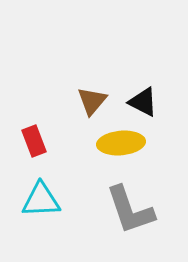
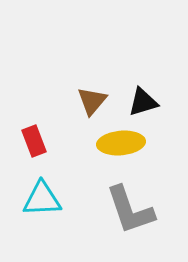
black triangle: rotated 44 degrees counterclockwise
cyan triangle: moved 1 px right, 1 px up
